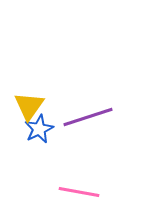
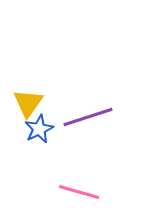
yellow triangle: moved 1 px left, 3 px up
pink line: rotated 6 degrees clockwise
